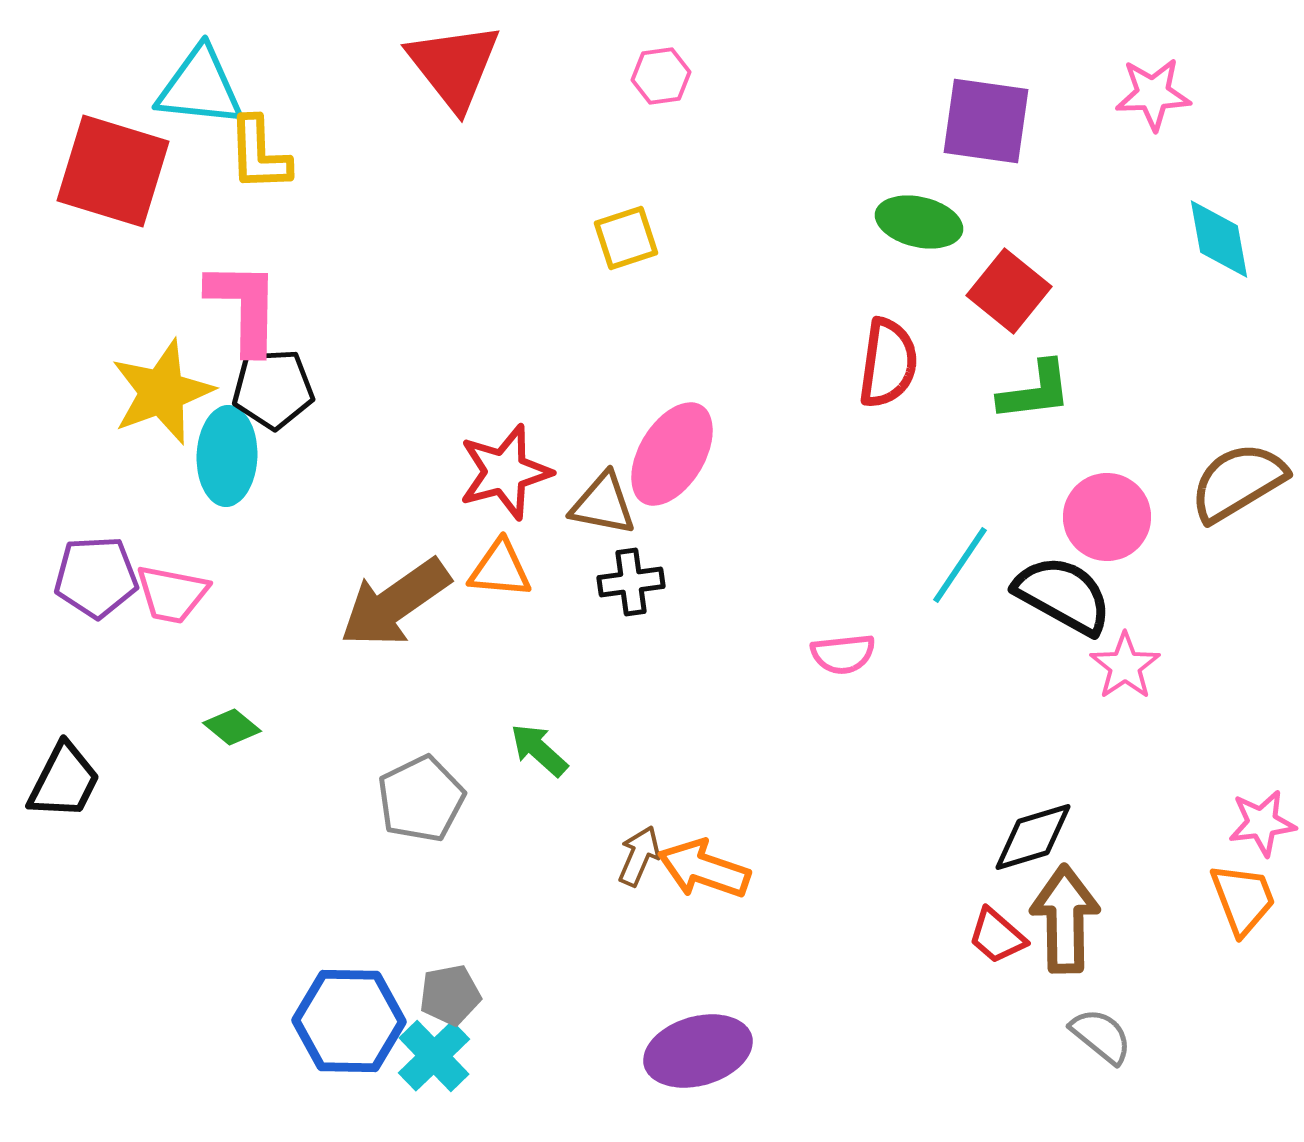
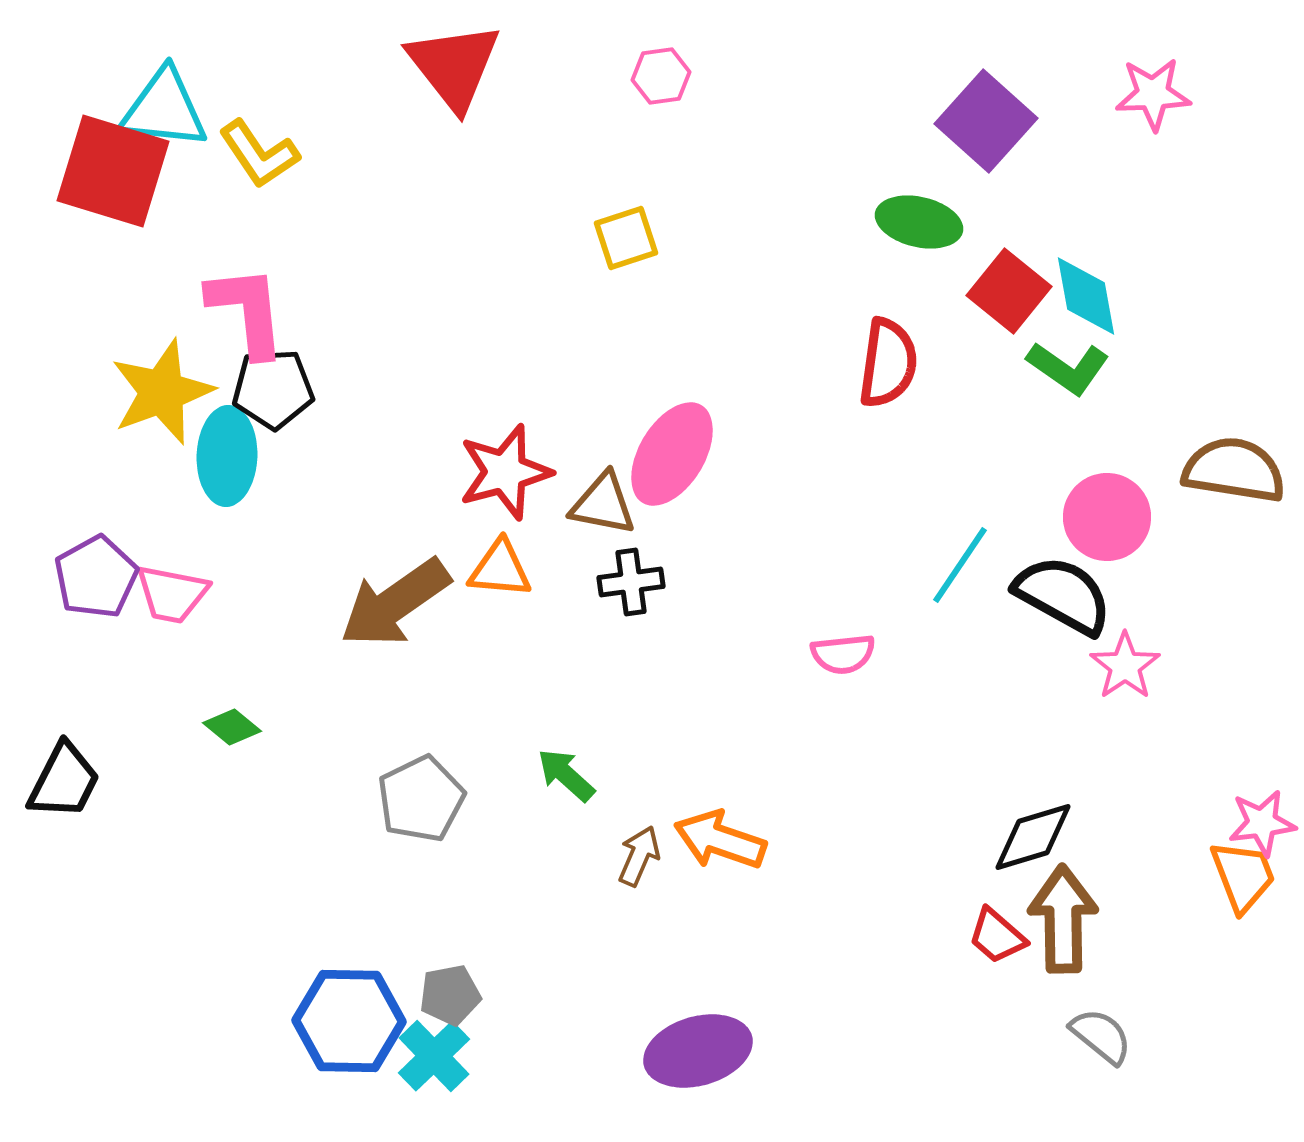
cyan triangle at (200, 87): moved 36 px left, 22 px down
purple square at (986, 121): rotated 34 degrees clockwise
yellow L-shape at (259, 154): rotated 32 degrees counterclockwise
cyan diamond at (1219, 239): moved 133 px left, 57 px down
pink L-shape at (244, 307): moved 3 px right, 4 px down; rotated 7 degrees counterclockwise
green L-shape at (1035, 391): moved 33 px right, 23 px up; rotated 42 degrees clockwise
brown semicircle at (1238, 482): moved 4 px left, 12 px up; rotated 40 degrees clockwise
purple pentagon at (96, 577): rotated 26 degrees counterclockwise
green arrow at (539, 750): moved 27 px right, 25 px down
orange arrow at (704, 869): moved 16 px right, 29 px up
orange trapezoid at (1243, 899): moved 23 px up
brown arrow at (1065, 919): moved 2 px left
